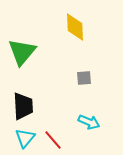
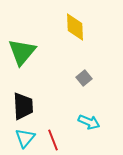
gray square: rotated 35 degrees counterclockwise
red line: rotated 20 degrees clockwise
